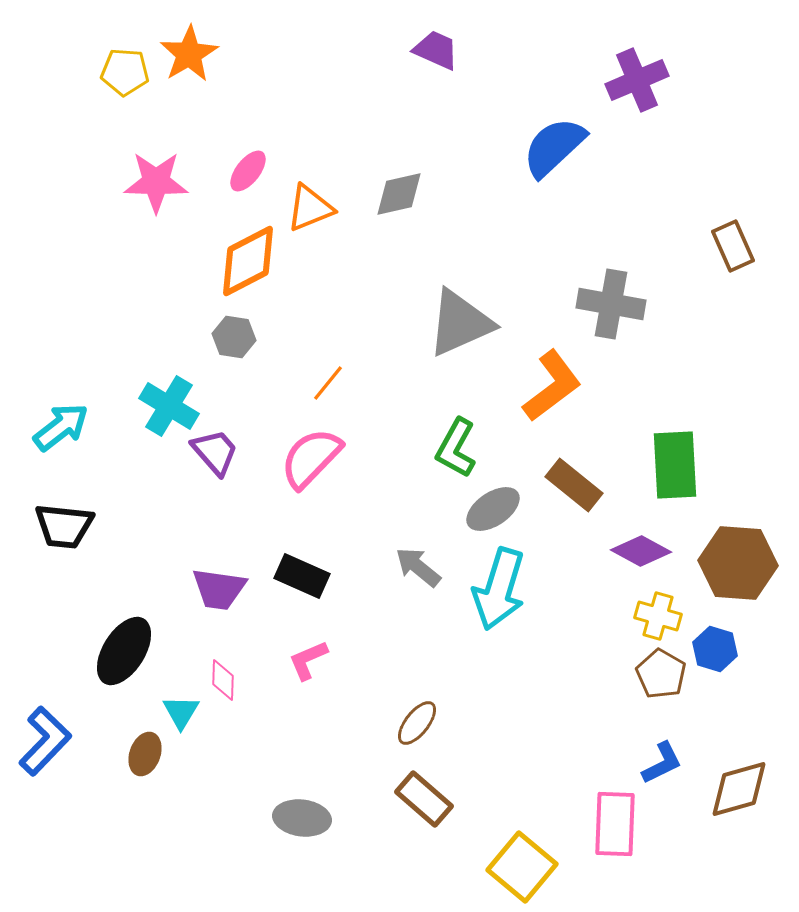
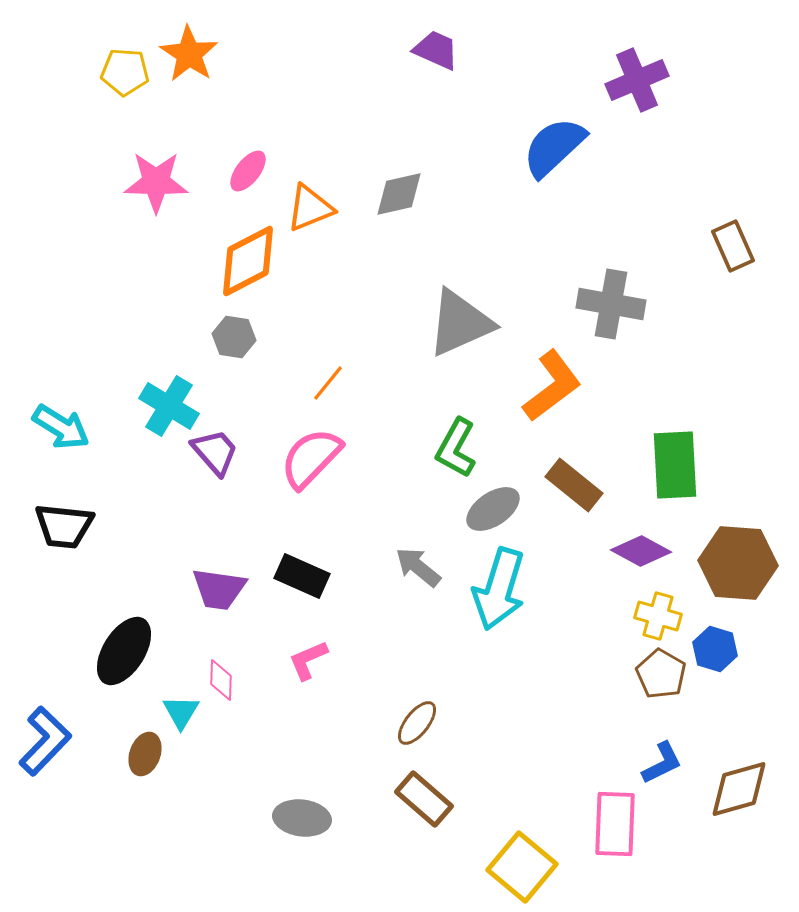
orange star at (189, 54): rotated 8 degrees counterclockwise
cyan arrow at (61, 427): rotated 70 degrees clockwise
pink diamond at (223, 680): moved 2 px left
